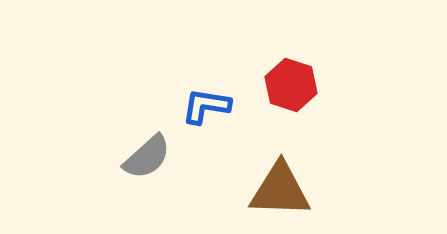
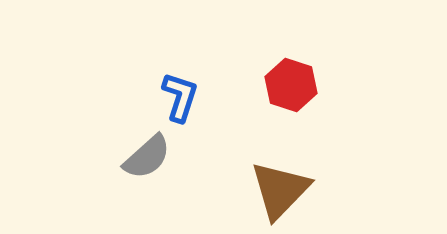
blue L-shape: moved 26 px left, 9 px up; rotated 99 degrees clockwise
brown triangle: rotated 48 degrees counterclockwise
